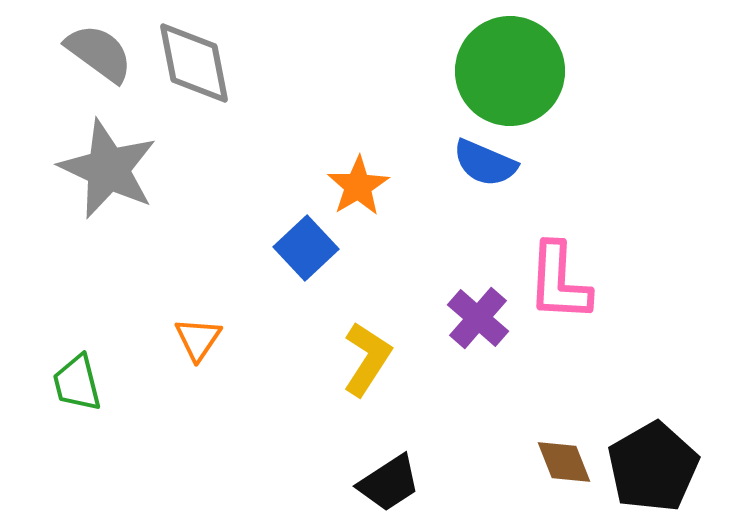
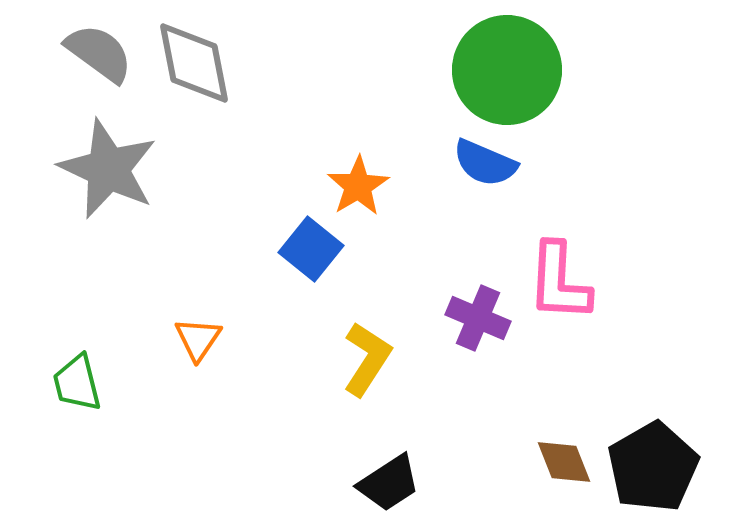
green circle: moved 3 px left, 1 px up
blue square: moved 5 px right, 1 px down; rotated 8 degrees counterclockwise
purple cross: rotated 18 degrees counterclockwise
